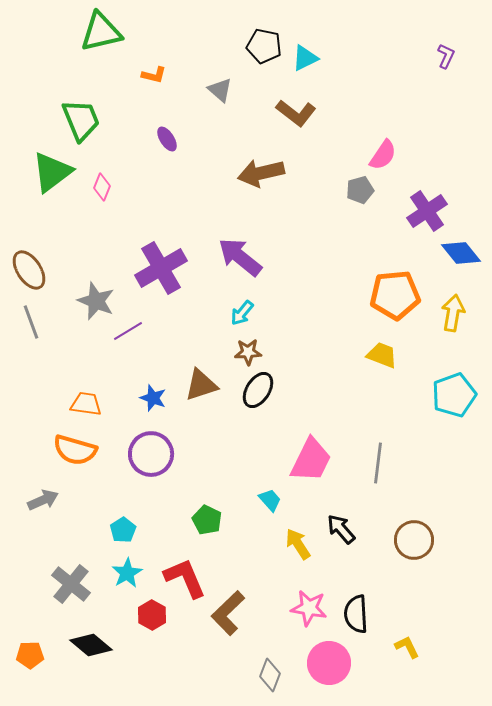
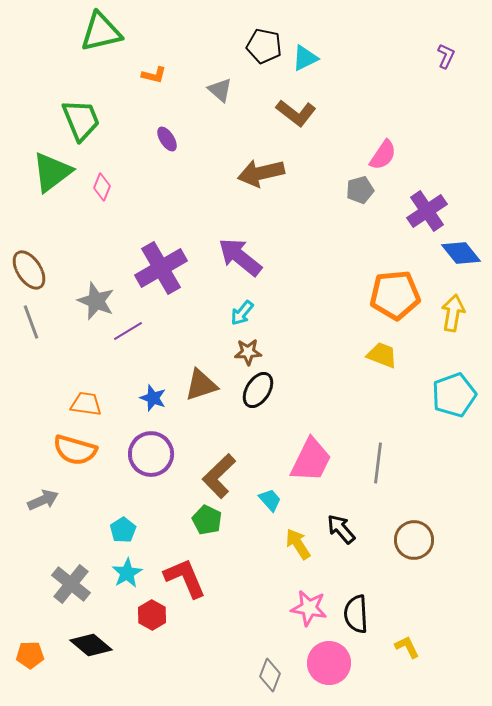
brown L-shape at (228, 613): moved 9 px left, 137 px up
